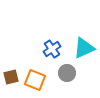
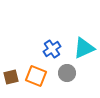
orange square: moved 1 px right, 4 px up
